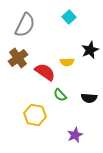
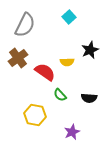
purple star: moved 3 px left, 3 px up
